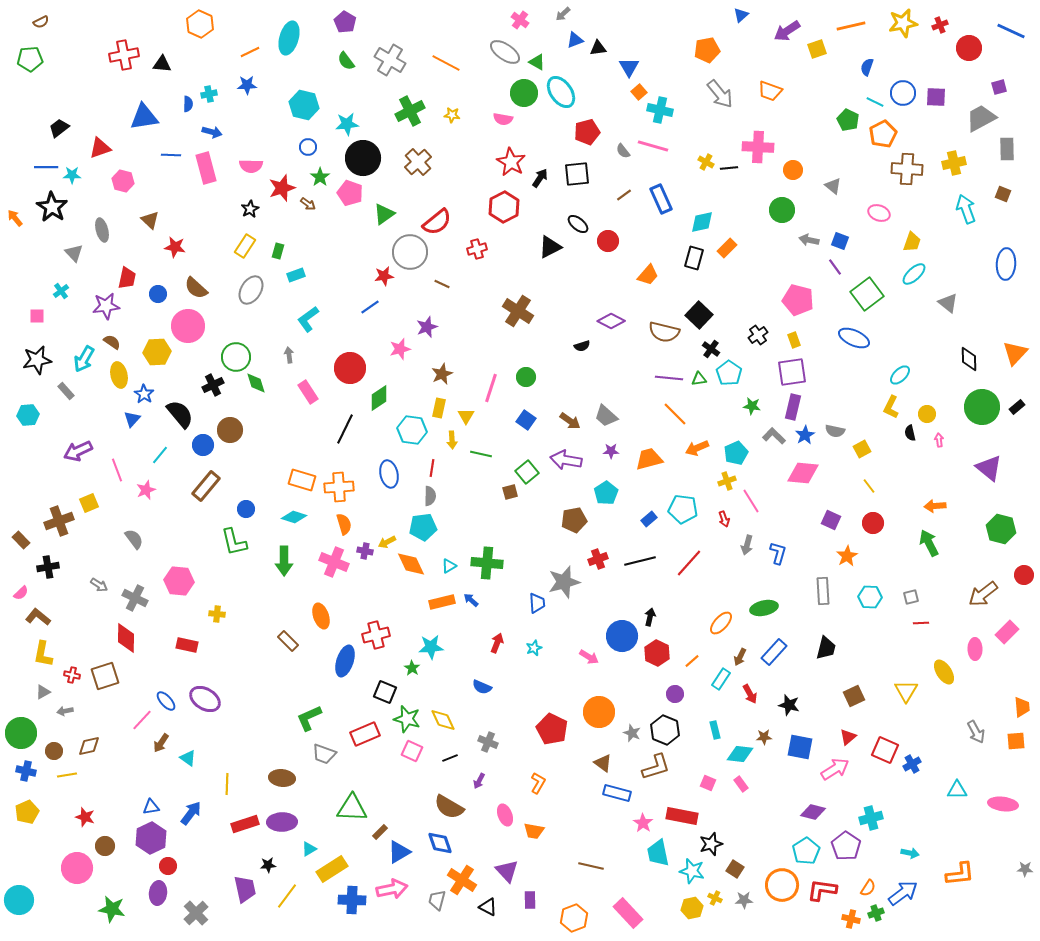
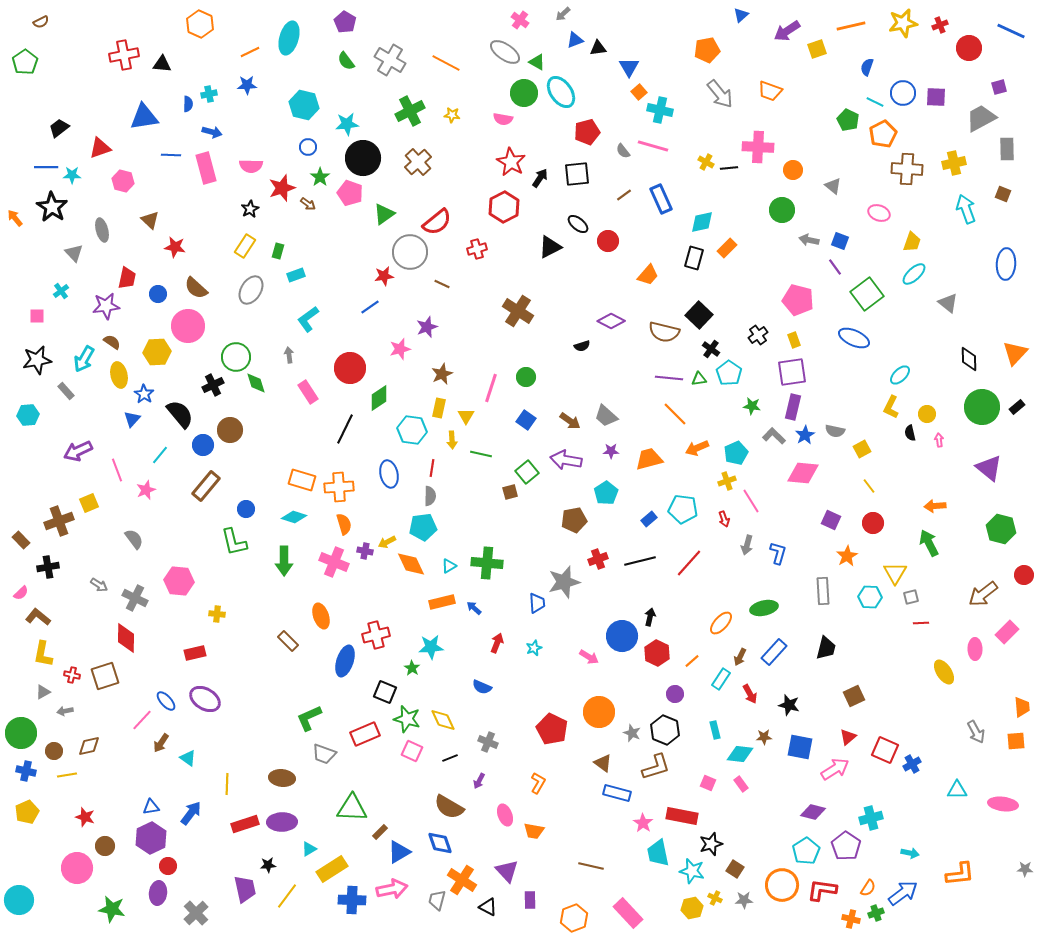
green pentagon at (30, 59): moved 5 px left, 3 px down; rotated 30 degrees counterclockwise
blue arrow at (471, 600): moved 3 px right, 8 px down
red rectangle at (187, 645): moved 8 px right, 8 px down; rotated 25 degrees counterclockwise
yellow triangle at (906, 691): moved 11 px left, 118 px up
